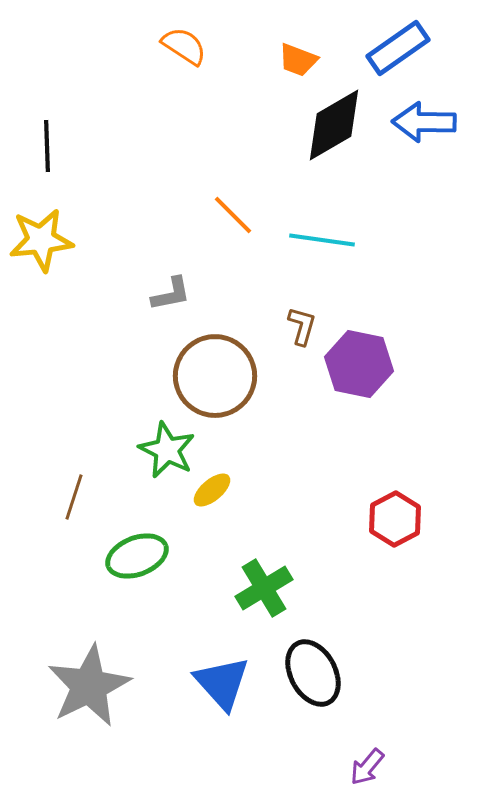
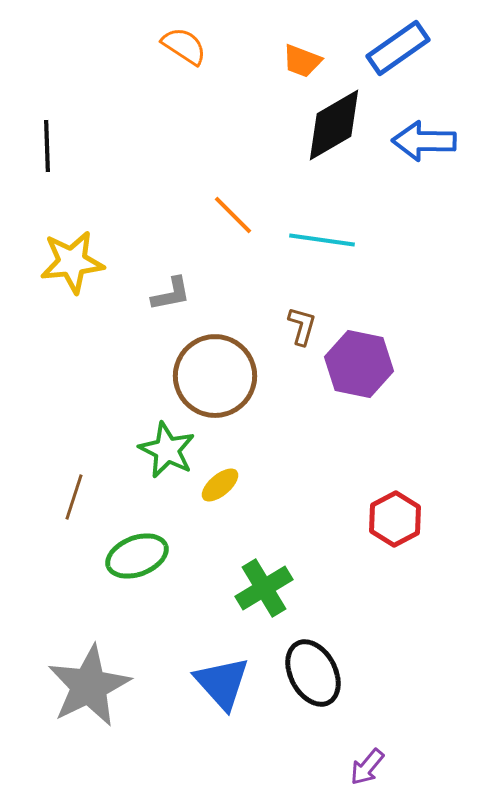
orange trapezoid: moved 4 px right, 1 px down
blue arrow: moved 19 px down
yellow star: moved 31 px right, 22 px down
yellow ellipse: moved 8 px right, 5 px up
